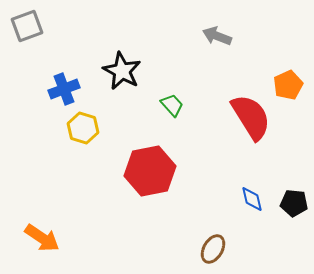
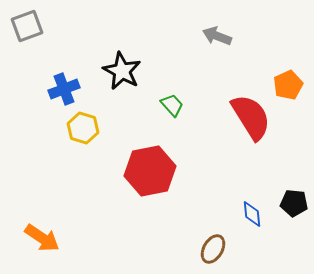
blue diamond: moved 15 px down; rotated 8 degrees clockwise
